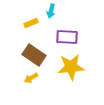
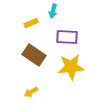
cyan arrow: moved 2 px right
yellow arrow: moved 14 px down
